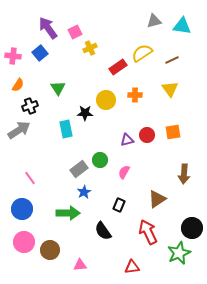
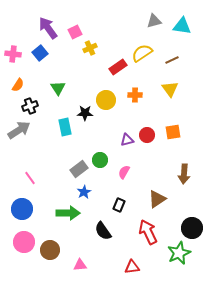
pink cross: moved 2 px up
cyan rectangle: moved 1 px left, 2 px up
